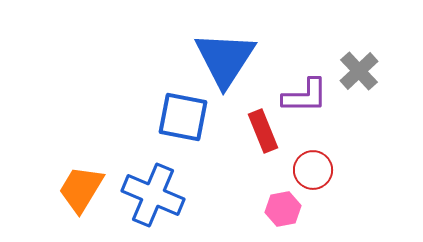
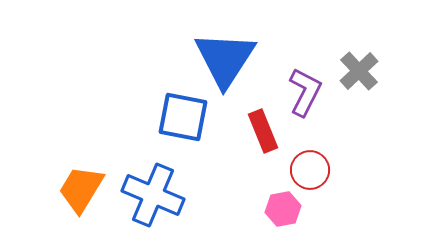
purple L-shape: moved 4 px up; rotated 63 degrees counterclockwise
red circle: moved 3 px left
